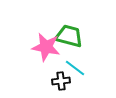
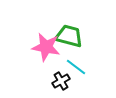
cyan line: moved 1 px right, 1 px up
black cross: rotated 24 degrees counterclockwise
